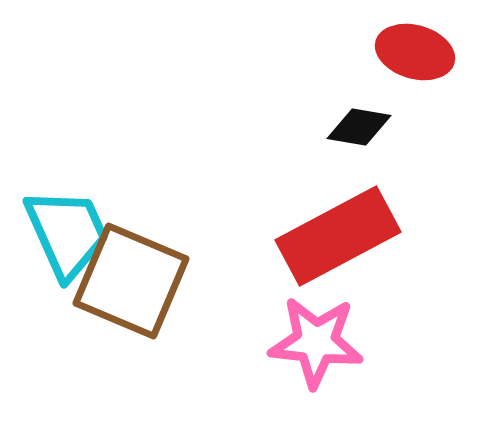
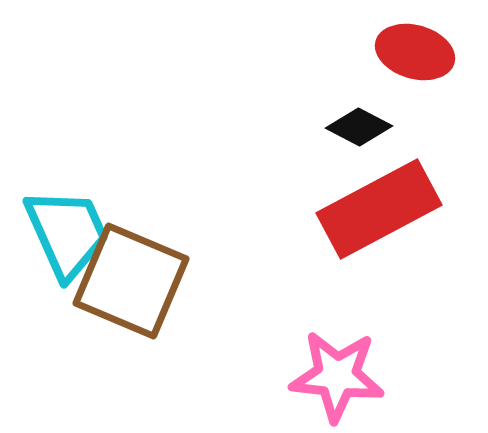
black diamond: rotated 18 degrees clockwise
red rectangle: moved 41 px right, 27 px up
pink star: moved 21 px right, 34 px down
